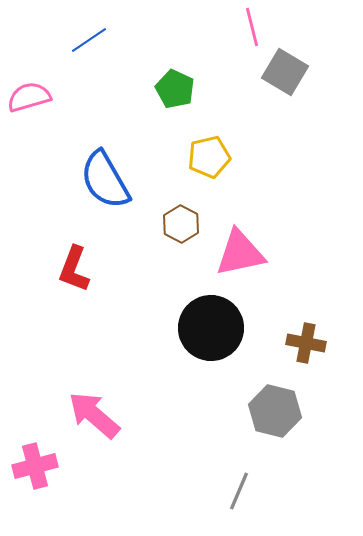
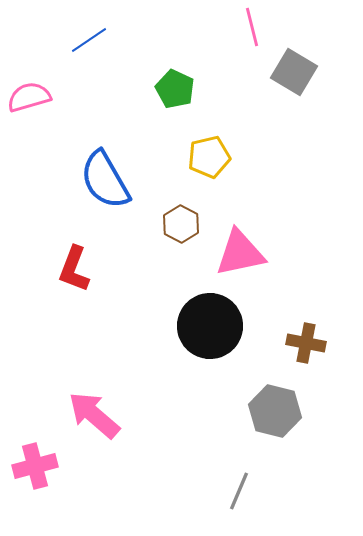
gray square: moved 9 px right
black circle: moved 1 px left, 2 px up
